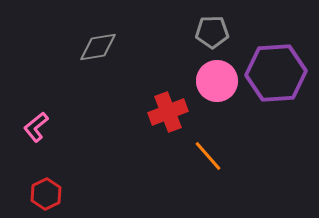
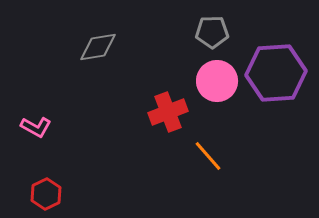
pink L-shape: rotated 112 degrees counterclockwise
